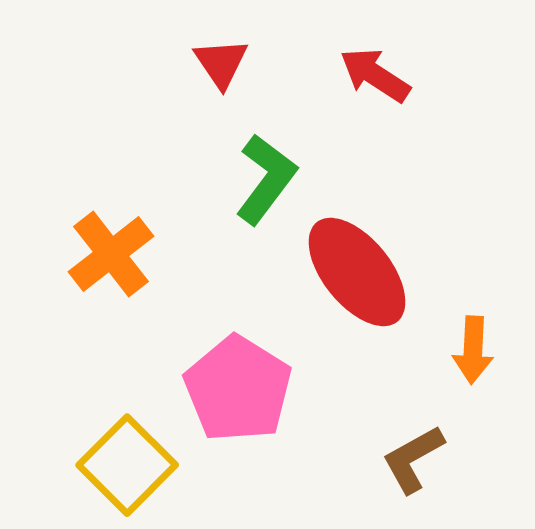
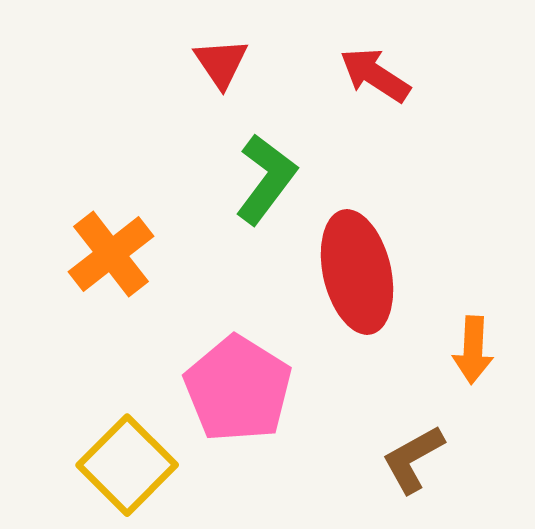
red ellipse: rotated 26 degrees clockwise
